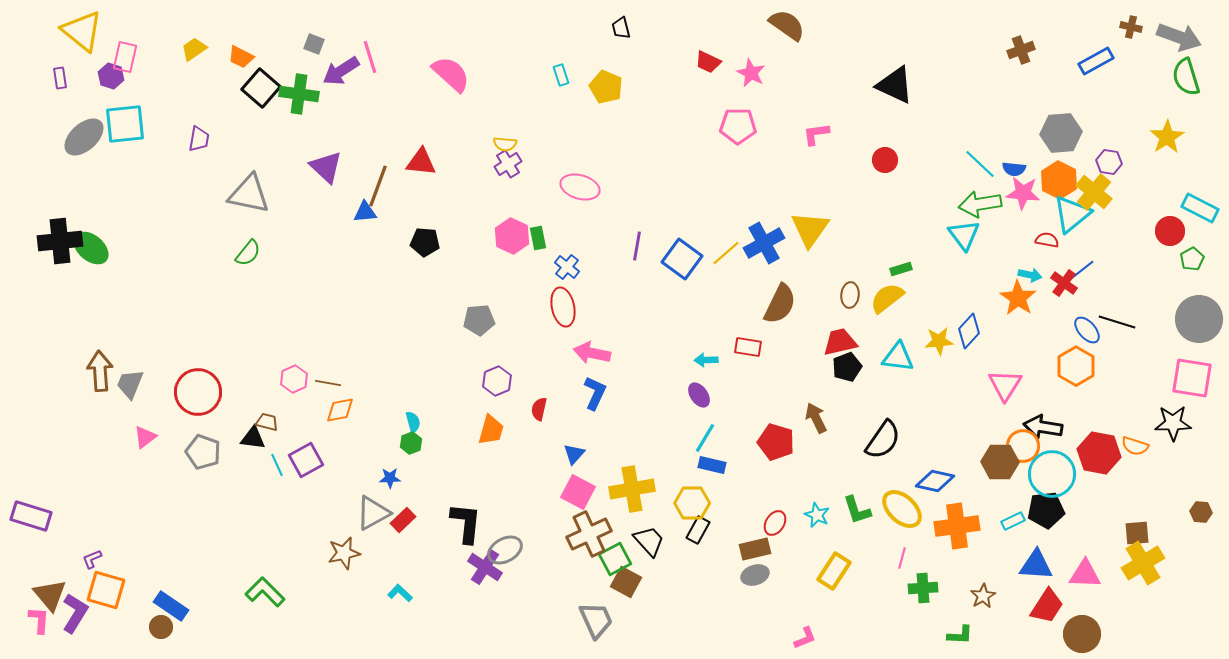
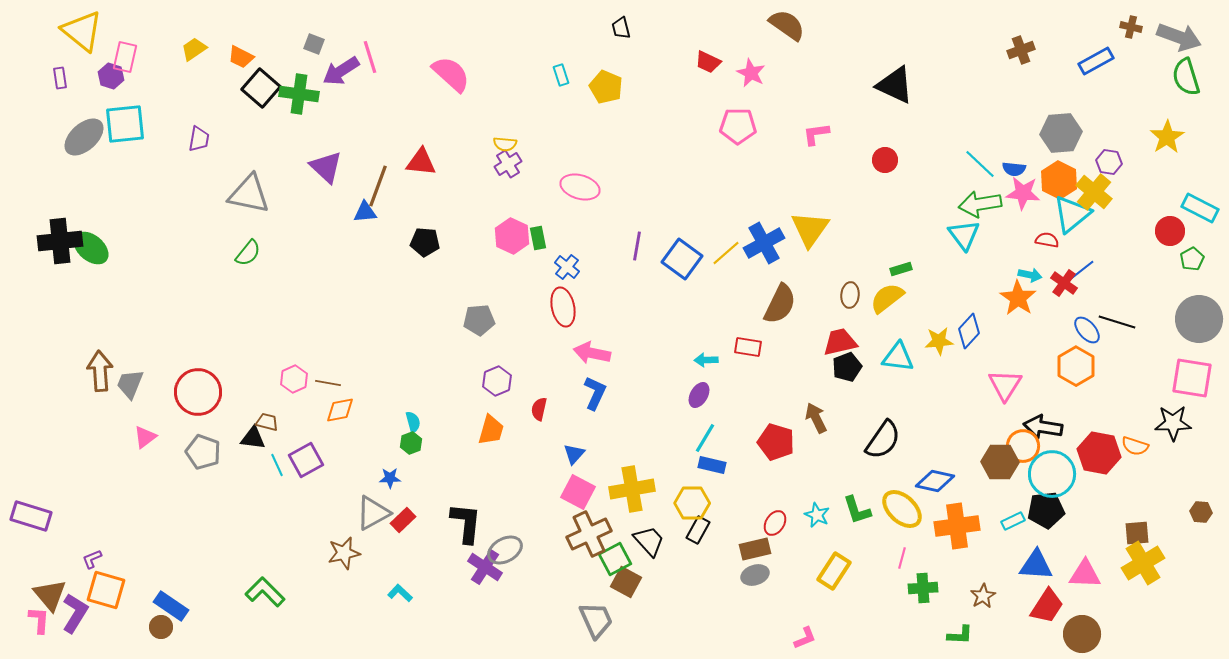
purple ellipse at (699, 395): rotated 65 degrees clockwise
